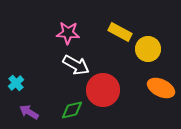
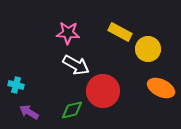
cyan cross: moved 2 px down; rotated 35 degrees counterclockwise
red circle: moved 1 px down
